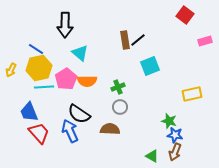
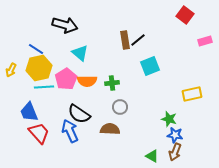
black arrow: rotated 75 degrees counterclockwise
green cross: moved 6 px left, 4 px up; rotated 16 degrees clockwise
green star: moved 2 px up
